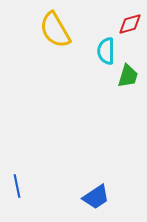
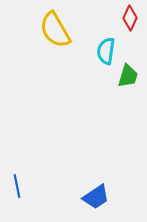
red diamond: moved 6 px up; rotated 50 degrees counterclockwise
cyan semicircle: rotated 8 degrees clockwise
